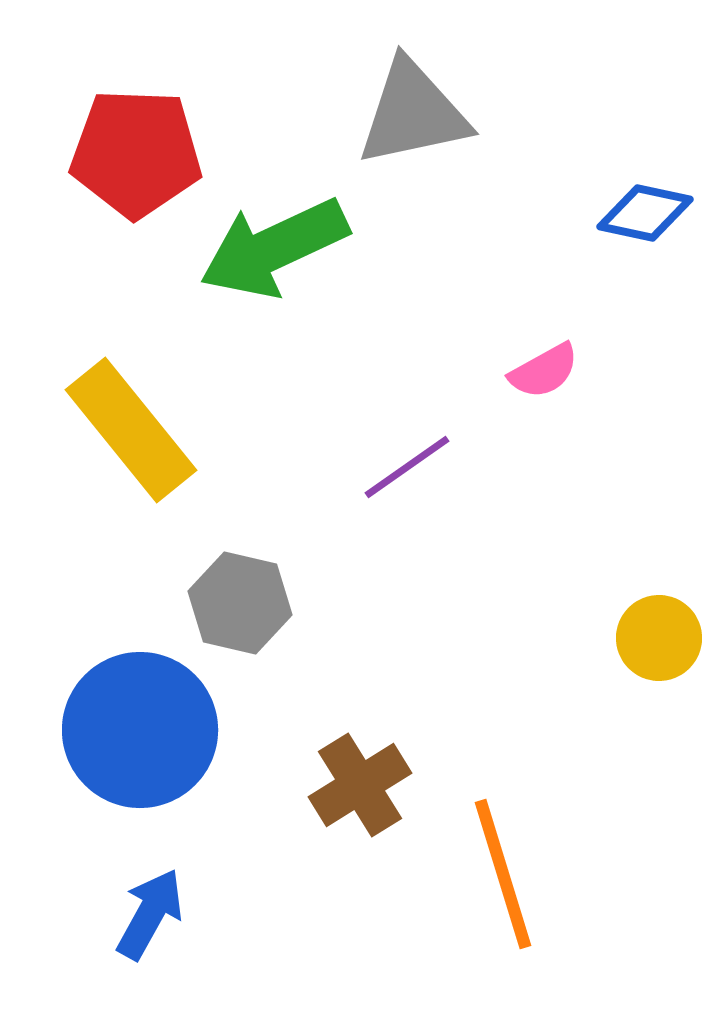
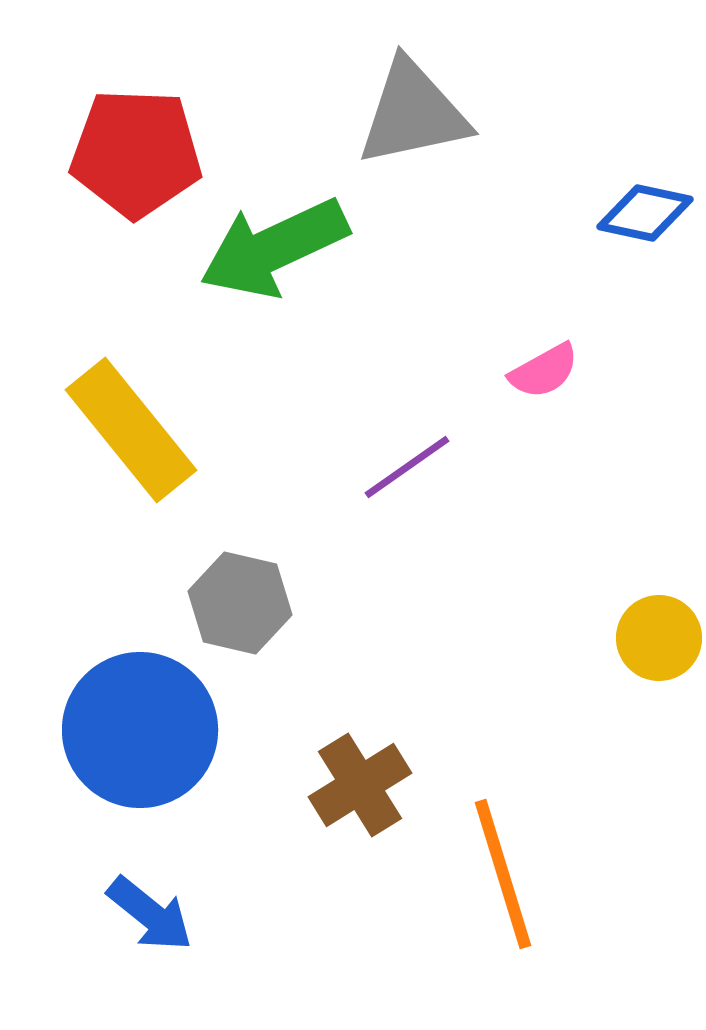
blue arrow: rotated 100 degrees clockwise
